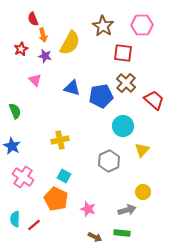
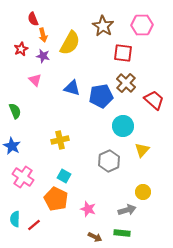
purple star: moved 2 px left
